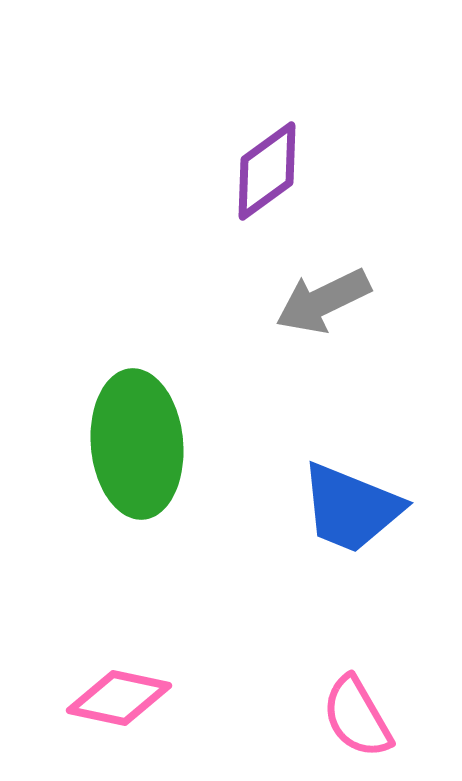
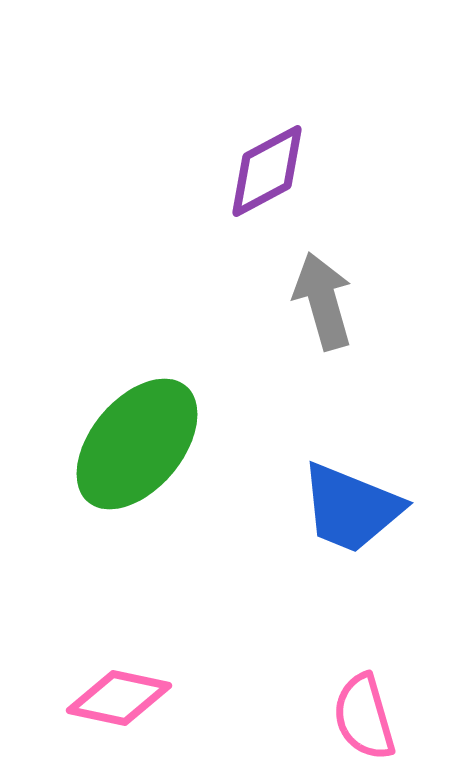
purple diamond: rotated 8 degrees clockwise
gray arrow: rotated 100 degrees clockwise
green ellipse: rotated 45 degrees clockwise
pink semicircle: moved 7 px right; rotated 14 degrees clockwise
